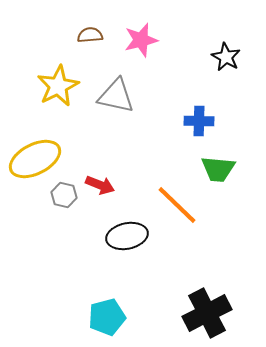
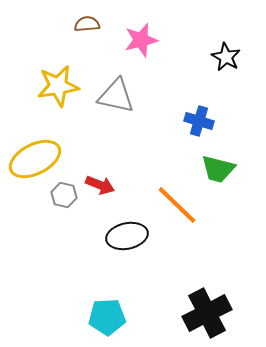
brown semicircle: moved 3 px left, 11 px up
yellow star: rotated 18 degrees clockwise
blue cross: rotated 16 degrees clockwise
green trapezoid: rotated 9 degrees clockwise
cyan pentagon: rotated 12 degrees clockwise
